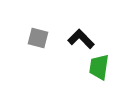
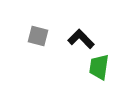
gray square: moved 2 px up
